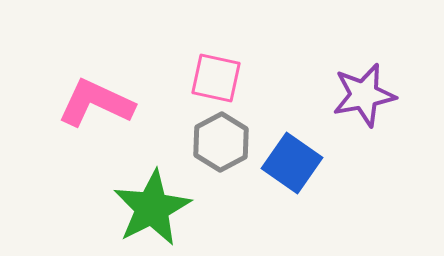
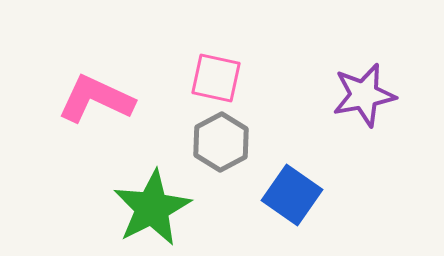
pink L-shape: moved 4 px up
blue square: moved 32 px down
